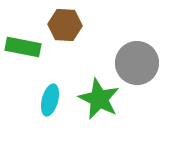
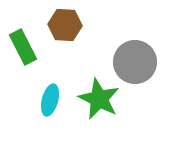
green rectangle: rotated 52 degrees clockwise
gray circle: moved 2 px left, 1 px up
